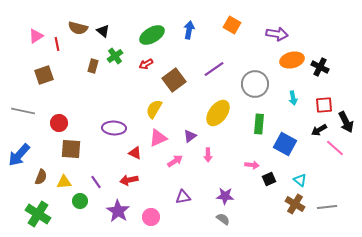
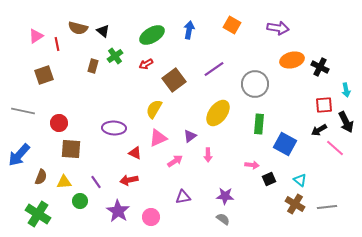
purple arrow at (277, 34): moved 1 px right, 6 px up
cyan arrow at (293, 98): moved 53 px right, 8 px up
